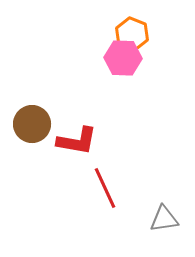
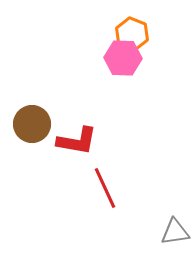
gray triangle: moved 11 px right, 13 px down
